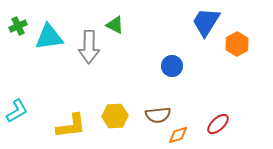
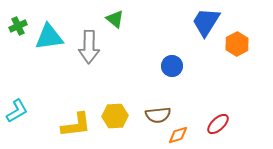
green triangle: moved 6 px up; rotated 12 degrees clockwise
yellow L-shape: moved 5 px right, 1 px up
